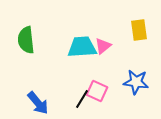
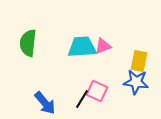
yellow rectangle: moved 31 px down; rotated 20 degrees clockwise
green semicircle: moved 2 px right, 3 px down; rotated 12 degrees clockwise
pink triangle: rotated 18 degrees clockwise
blue arrow: moved 7 px right
